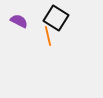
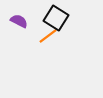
orange line: rotated 66 degrees clockwise
